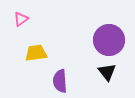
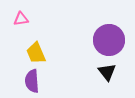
pink triangle: rotated 28 degrees clockwise
yellow trapezoid: rotated 105 degrees counterclockwise
purple semicircle: moved 28 px left
